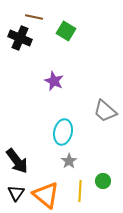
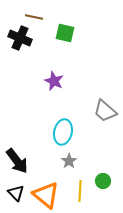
green square: moved 1 px left, 2 px down; rotated 18 degrees counterclockwise
black triangle: rotated 18 degrees counterclockwise
